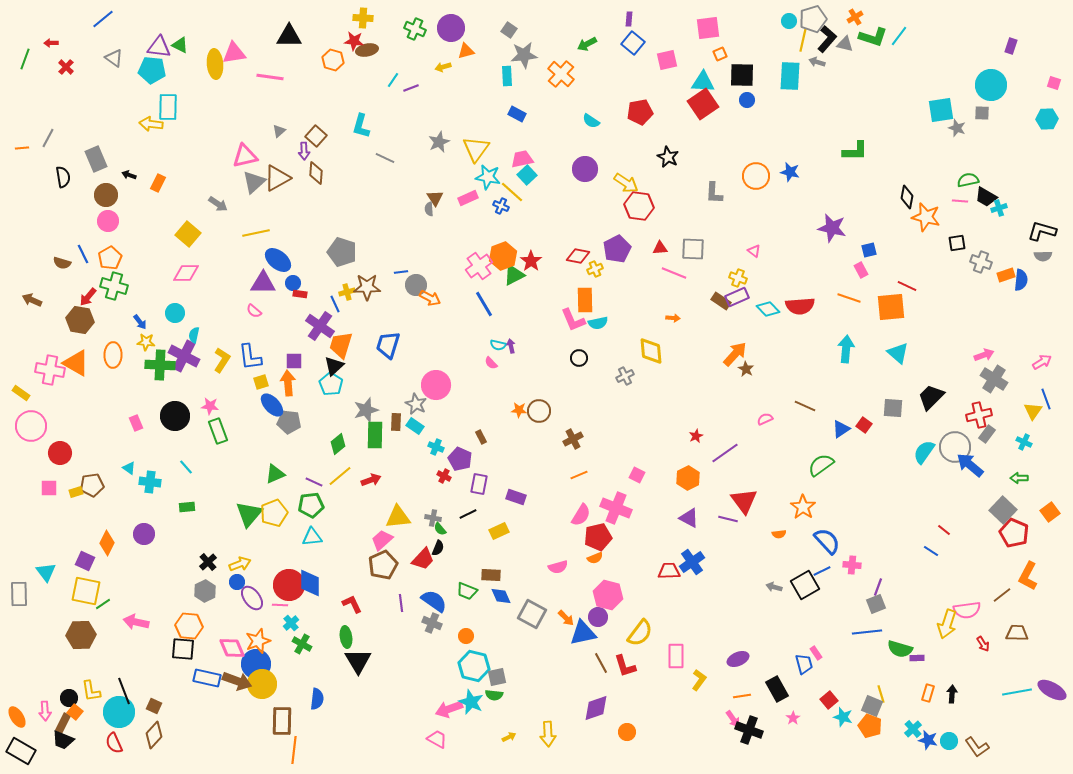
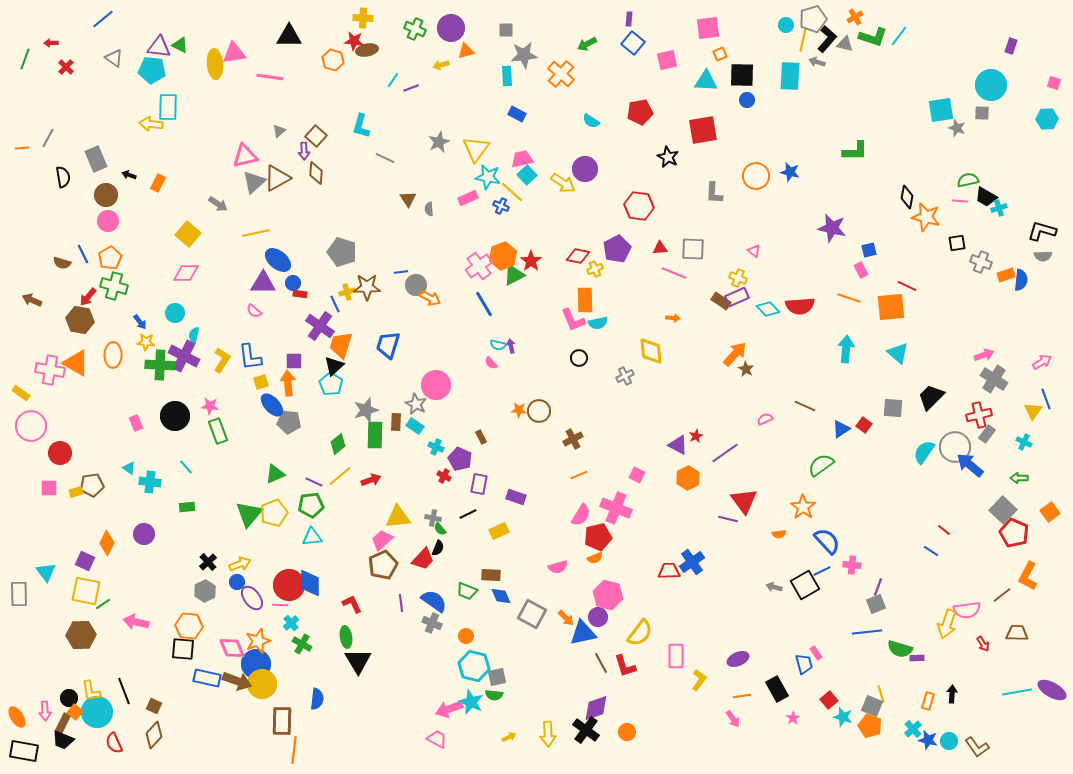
cyan circle at (789, 21): moved 3 px left, 4 px down
gray square at (509, 30): moved 3 px left; rotated 35 degrees counterclockwise
yellow arrow at (443, 67): moved 2 px left, 2 px up
cyan triangle at (703, 82): moved 3 px right, 1 px up
red square at (703, 104): moved 26 px down; rotated 24 degrees clockwise
yellow arrow at (626, 183): moved 63 px left
brown triangle at (435, 198): moved 27 px left, 1 px down
purple triangle at (689, 518): moved 11 px left, 73 px up
orange rectangle at (928, 693): moved 8 px down
cyan circle at (119, 712): moved 22 px left
black cross at (749, 730): moved 163 px left; rotated 16 degrees clockwise
black rectangle at (21, 751): moved 3 px right; rotated 20 degrees counterclockwise
